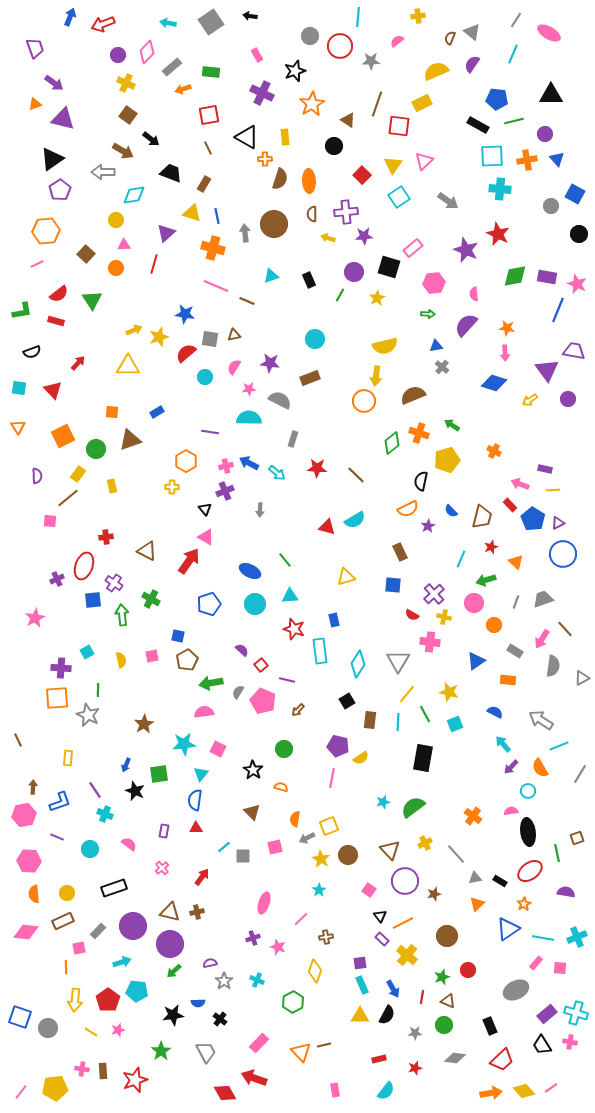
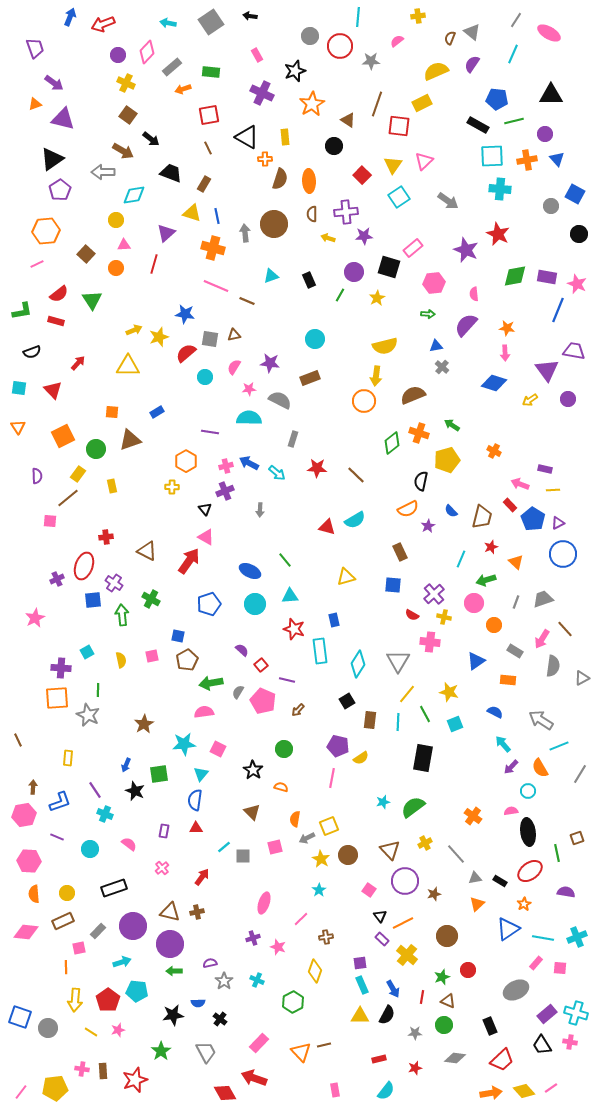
green arrow at (174, 971): rotated 42 degrees clockwise
